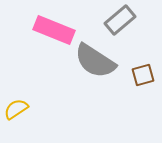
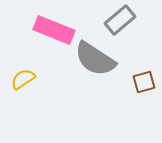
gray semicircle: moved 2 px up
brown square: moved 1 px right, 7 px down
yellow semicircle: moved 7 px right, 30 px up
